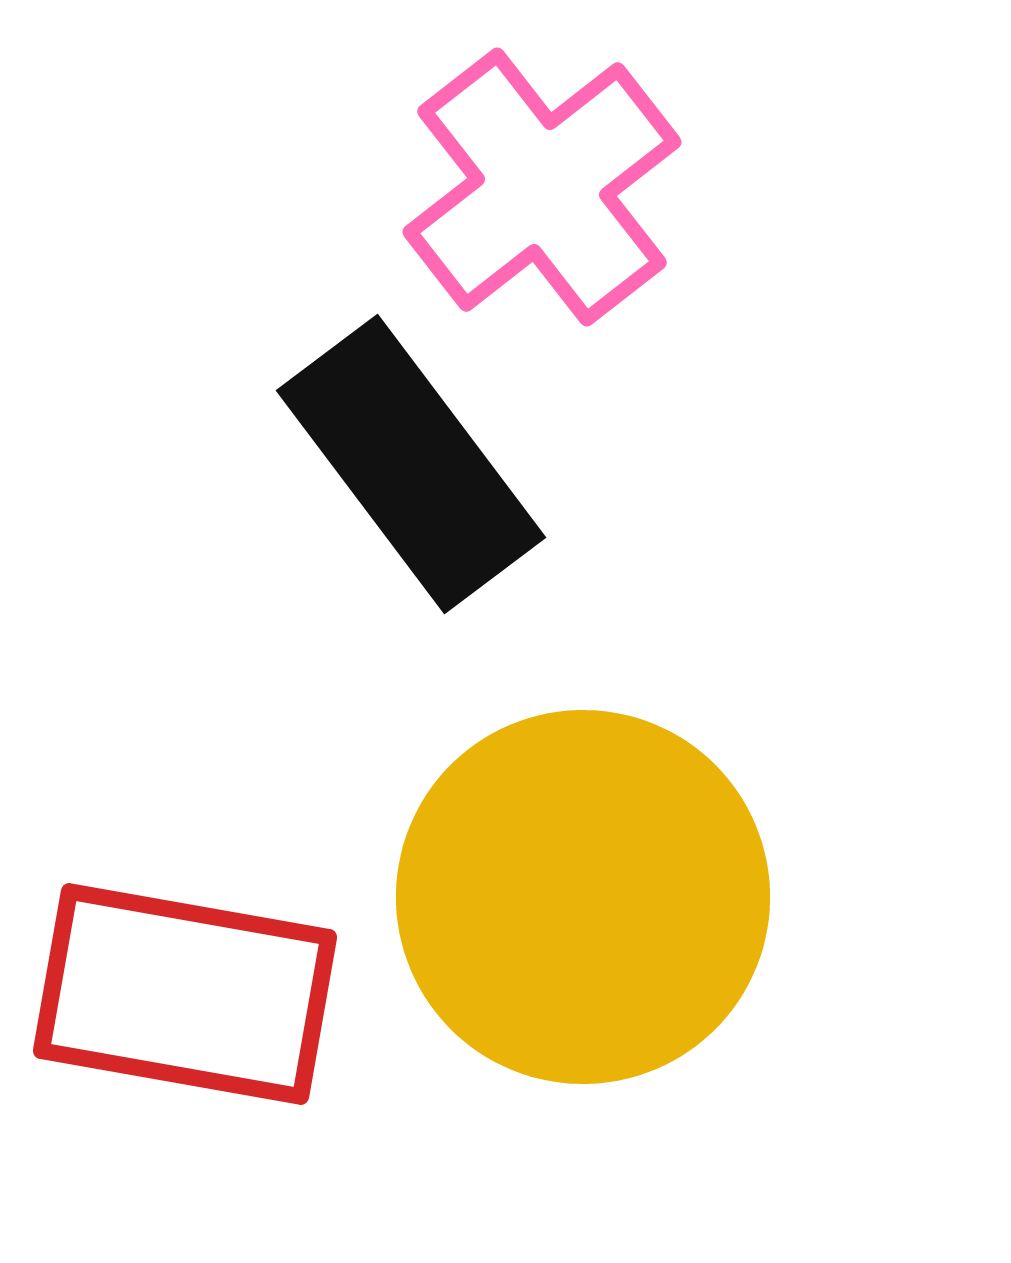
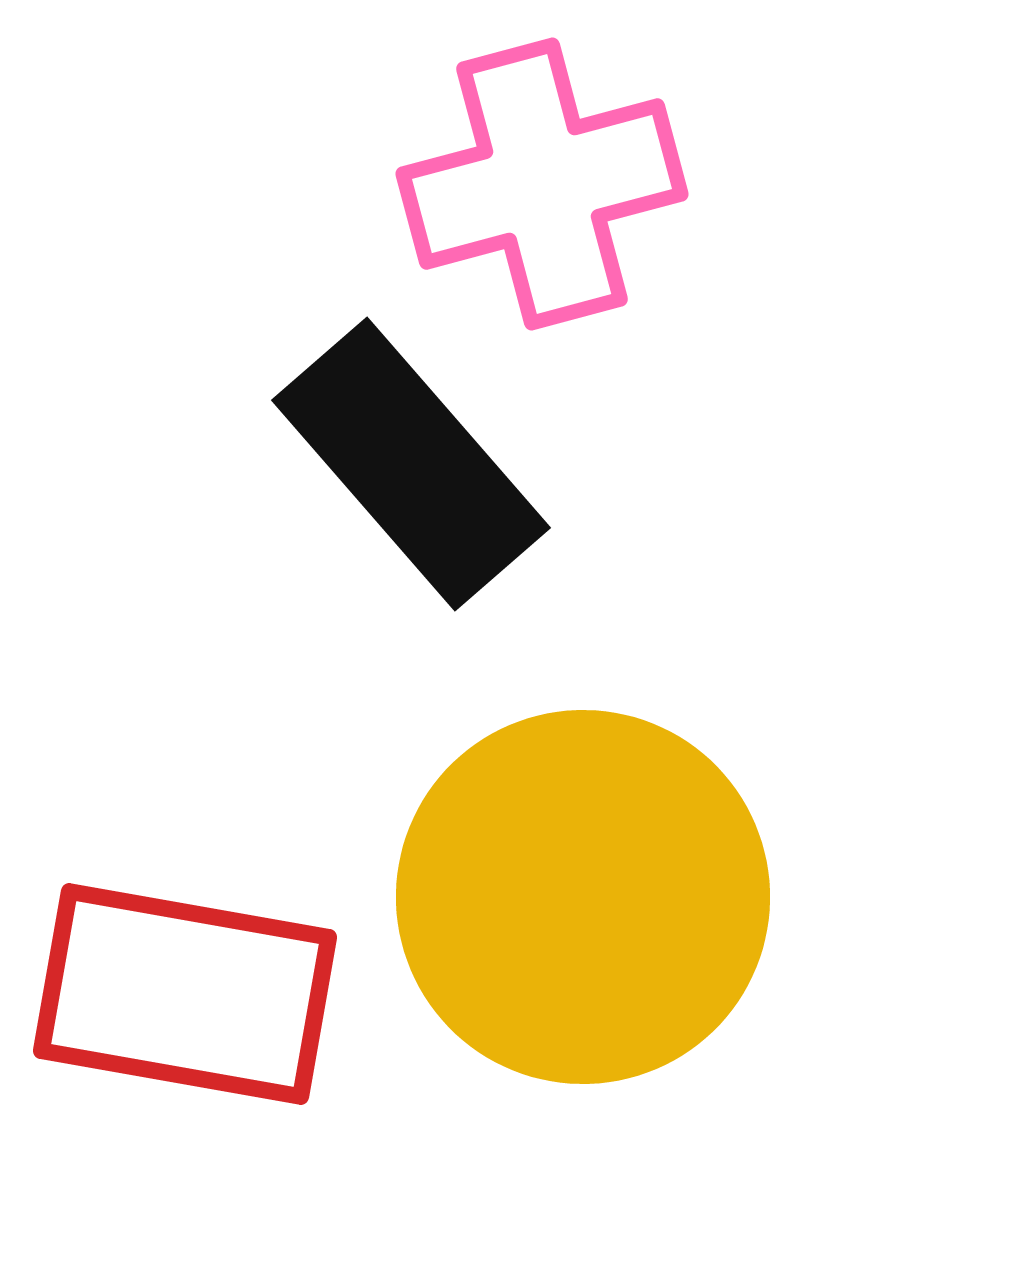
pink cross: moved 3 px up; rotated 23 degrees clockwise
black rectangle: rotated 4 degrees counterclockwise
